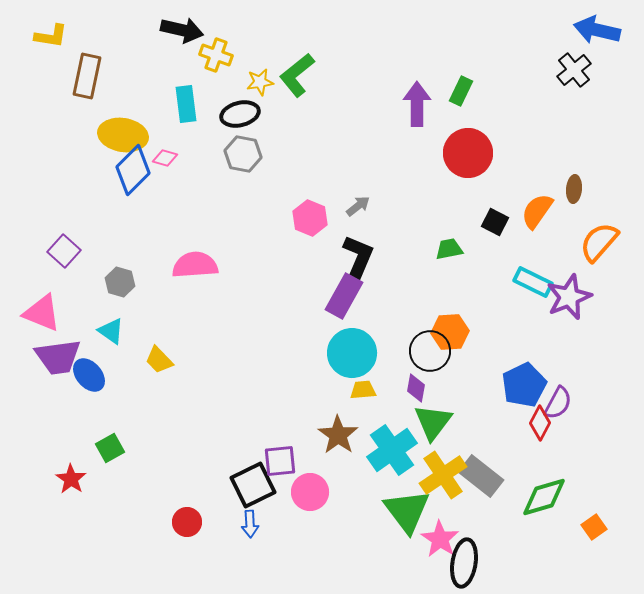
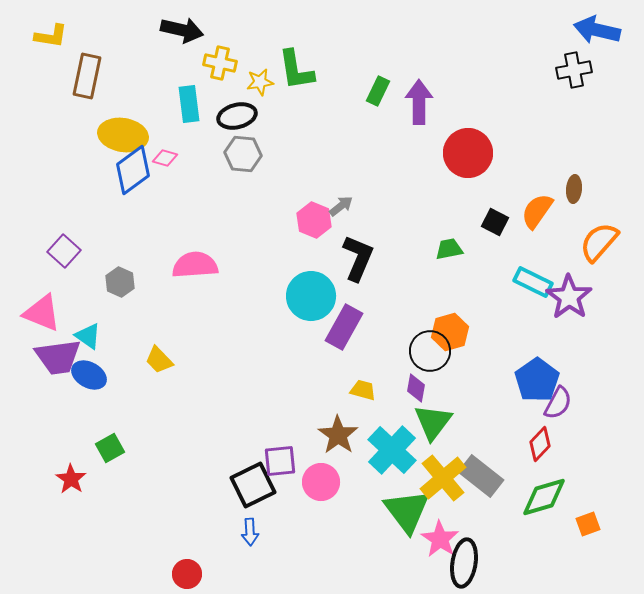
yellow cross at (216, 55): moved 4 px right, 8 px down; rotated 8 degrees counterclockwise
black cross at (574, 70): rotated 28 degrees clockwise
green L-shape at (297, 75): moved 1 px left, 5 px up; rotated 60 degrees counterclockwise
green rectangle at (461, 91): moved 83 px left
cyan rectangle at (186, 104): moved 3 px right
purple arrow at (417, 104): moved 2 px right, 2 px up
black ellipse at (240, 114): moved 3 px left, 2 px down
gray hexagon at (243, 154): rotated 6 degrees counterclockwise
blue diamond at (133, 170): rotated 9 degrees clockwise
gray arrow at (358, 206): moved 17 px left
pink hexagon at (310, 218): moved 4 px right, 2 px down
gray hexagon at (120, 282): rotated 8 degrees clockwise
purple rectangle at (344, 296): moved 31 px down
purple star at (569, 297): rotated 15 degrees counterclockwise
cyan triangle at (111, 331): moved 23 px left, 5 px down
orange hexagon at (450, 332): rotated 12 degrees counterclockwise
cyan circle at (352, 353): moved 41 px left, 57 px up
blue ellipse at (89, 375): rotated 20 degrees counterclockwise
blue pentagon at (524, 385): moved 13 px right, 5 px up; rotated 9 degrees counterclockwise
yellow trapezoid at (363, 390): rotated 20 degrees clockwise
red diamond at (540, 423): moved 21 px down; rotated 16 degrees clockwise
cyan cross at (392, 450): rotated 12 degrees counterclockwise
yellow cross at (443, 475): moved 3 px down; rotated 6 degrees counterclockwise
pink circle at (310, 492): moved 11 px right, 10 px up
red circle at (187, 522): moved 52 px down
blue arrow at (250, 524): moved 8 px down
orange square at (594, 527): moved 6 px left, 3 px up; rotated 15 degrees clockwise
